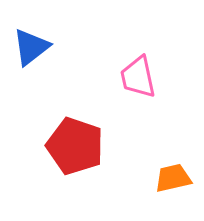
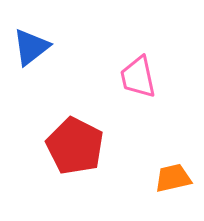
red pentagon: rotated 8 degrees clockwise
